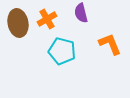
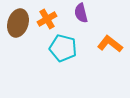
brown ellipse: rotated 28 degrees clockwise
orange L-shape: rotated 30 degrees counterclockwise
cyan pentagon: moved 1 px right, 3 px up
